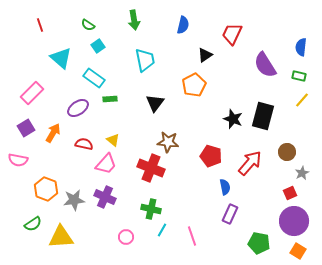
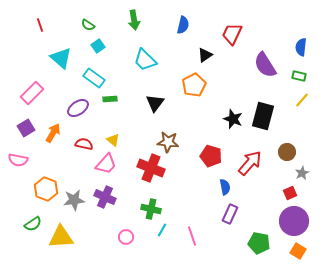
cyan trapezoid at (145, 60): rotated 145 degrees clockwise
